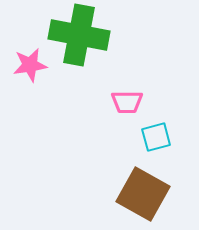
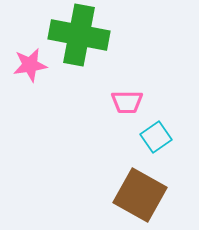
cyan square: rotated 20 degrees counterclockwise
brown square: moved 3 px left, 1 px down
